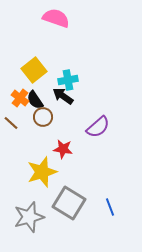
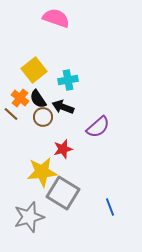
black arrow: moved 11 px down; rotated 15 degrees counterclockwise
black semicircle: moved 3 px right, 1 px up
brown line: moved 9 px up
red star: rotated 24 degrees counterclockwise
yellow star: rotated 12 degrees clockwise
gray square: moved 6 px left, 10 px up
